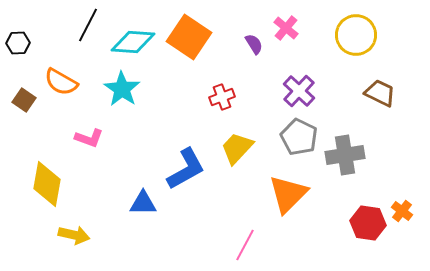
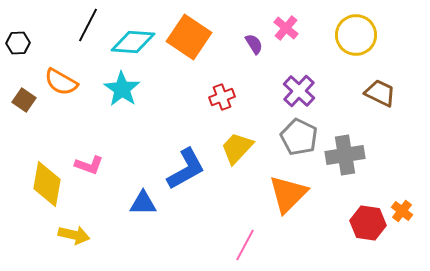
pink L-shape: moved 27 px down
